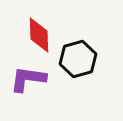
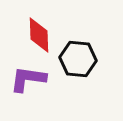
black hexagon: rotated 21 degrees clockwise
